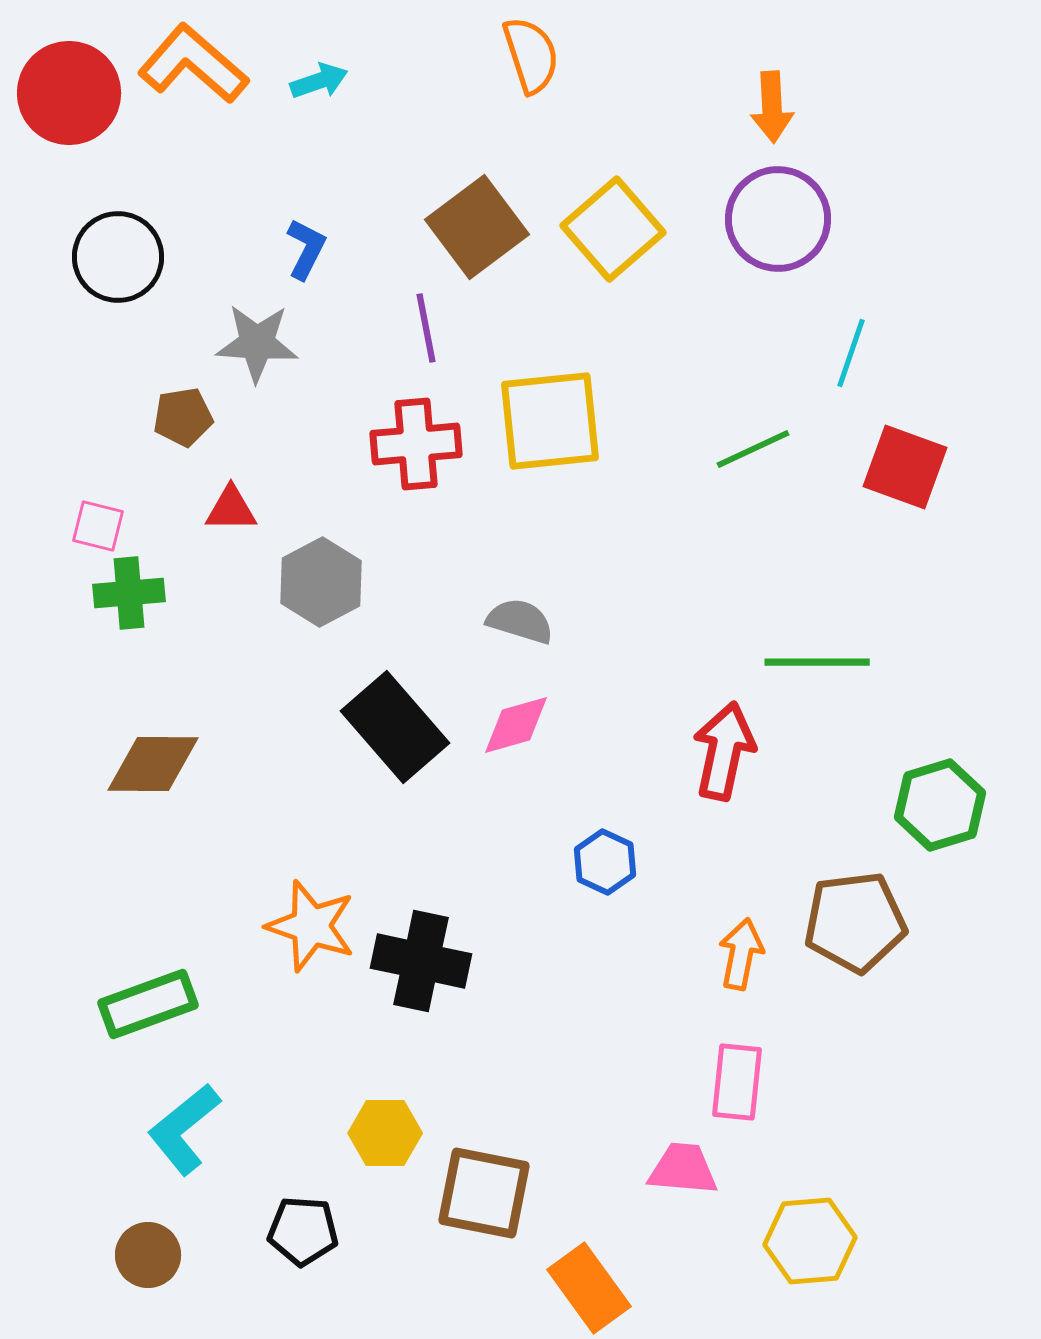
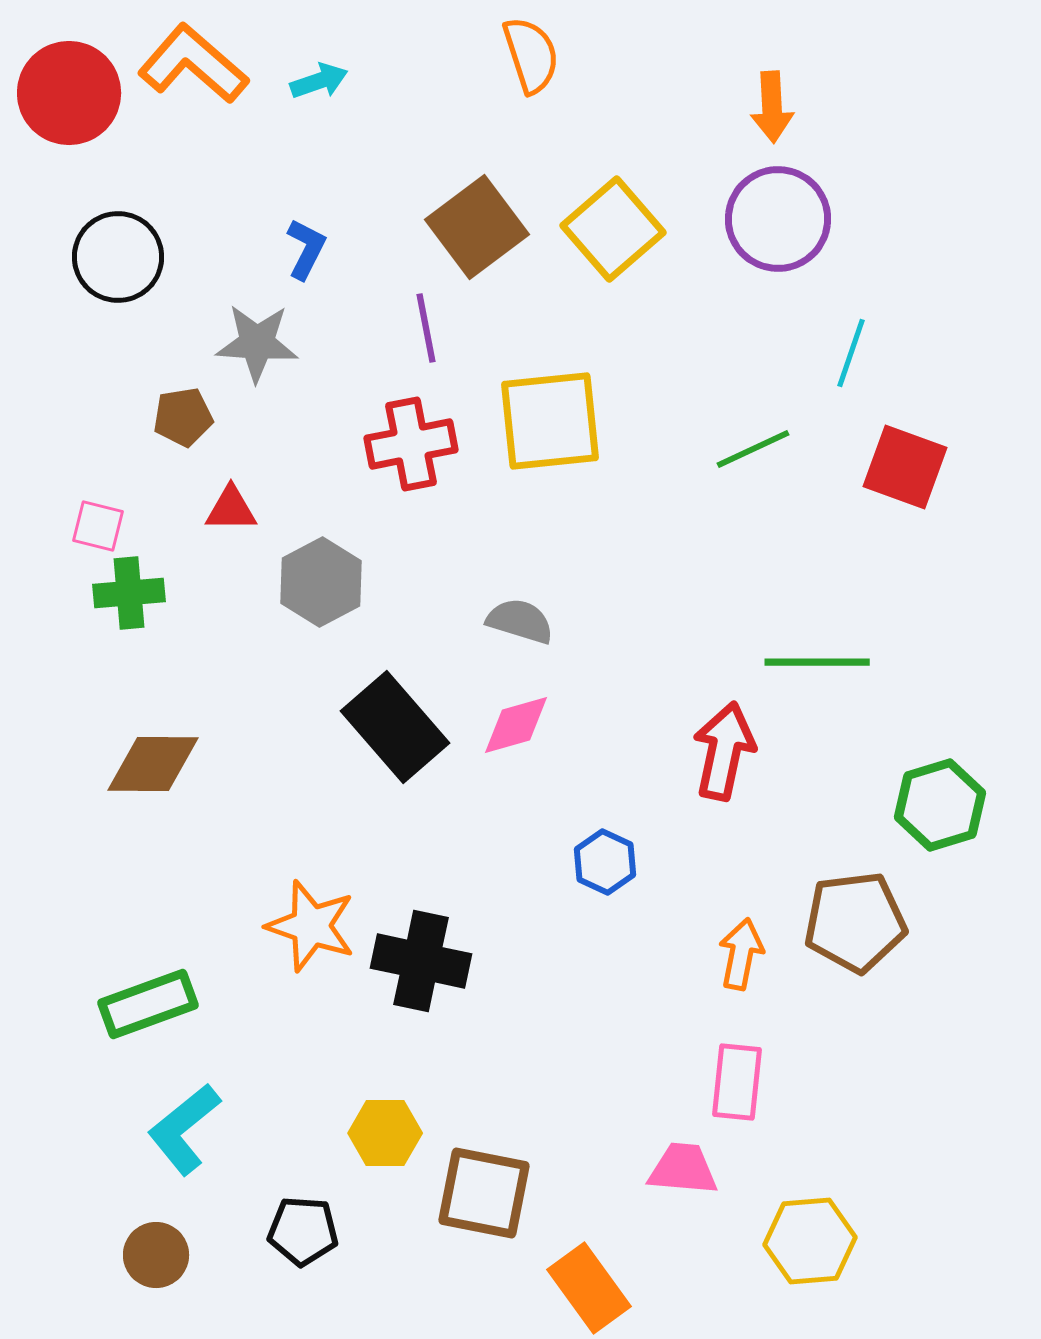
red cross at (416, 444): moved 5 px left; rotated 6 degrees counterclockwise
brown circle at (148, 1255): moved 8 px right
